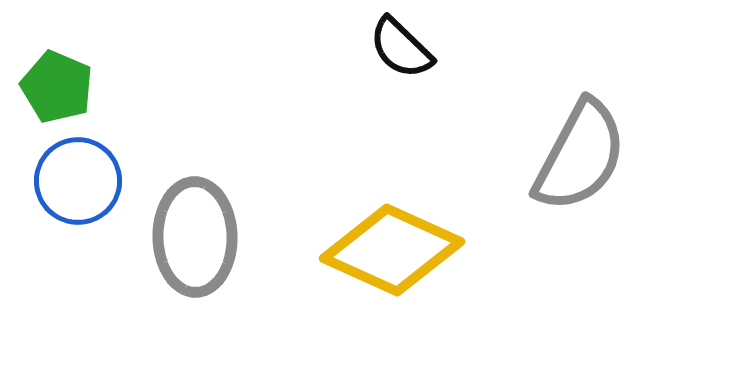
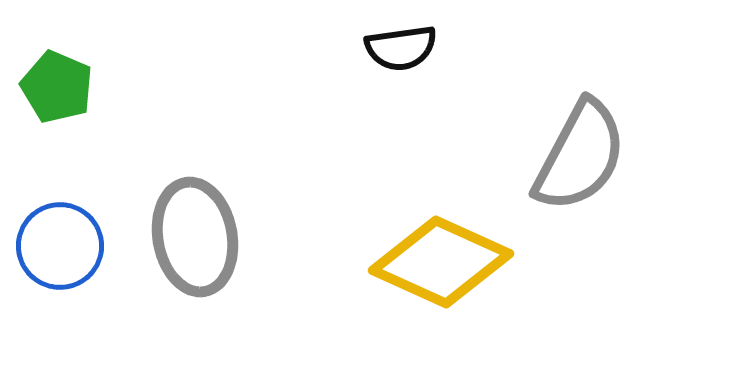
black semicircle: rotated 52 degrees counterclockwise
blue circle: moved 18 px left, 65 px down
gray ellipse: rotated 9 degrees counterclockwise
yellow diamond: moved 49 px right, 12 px down
